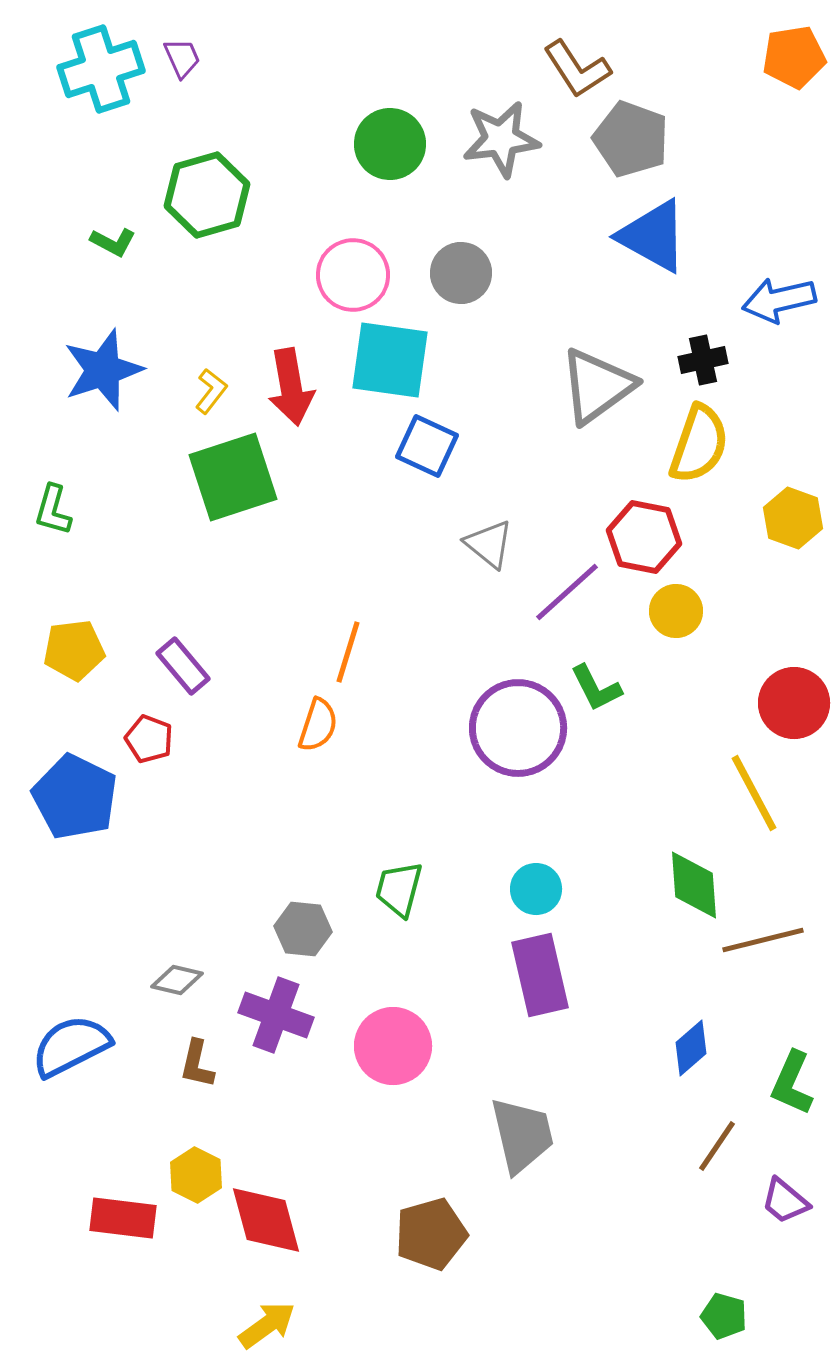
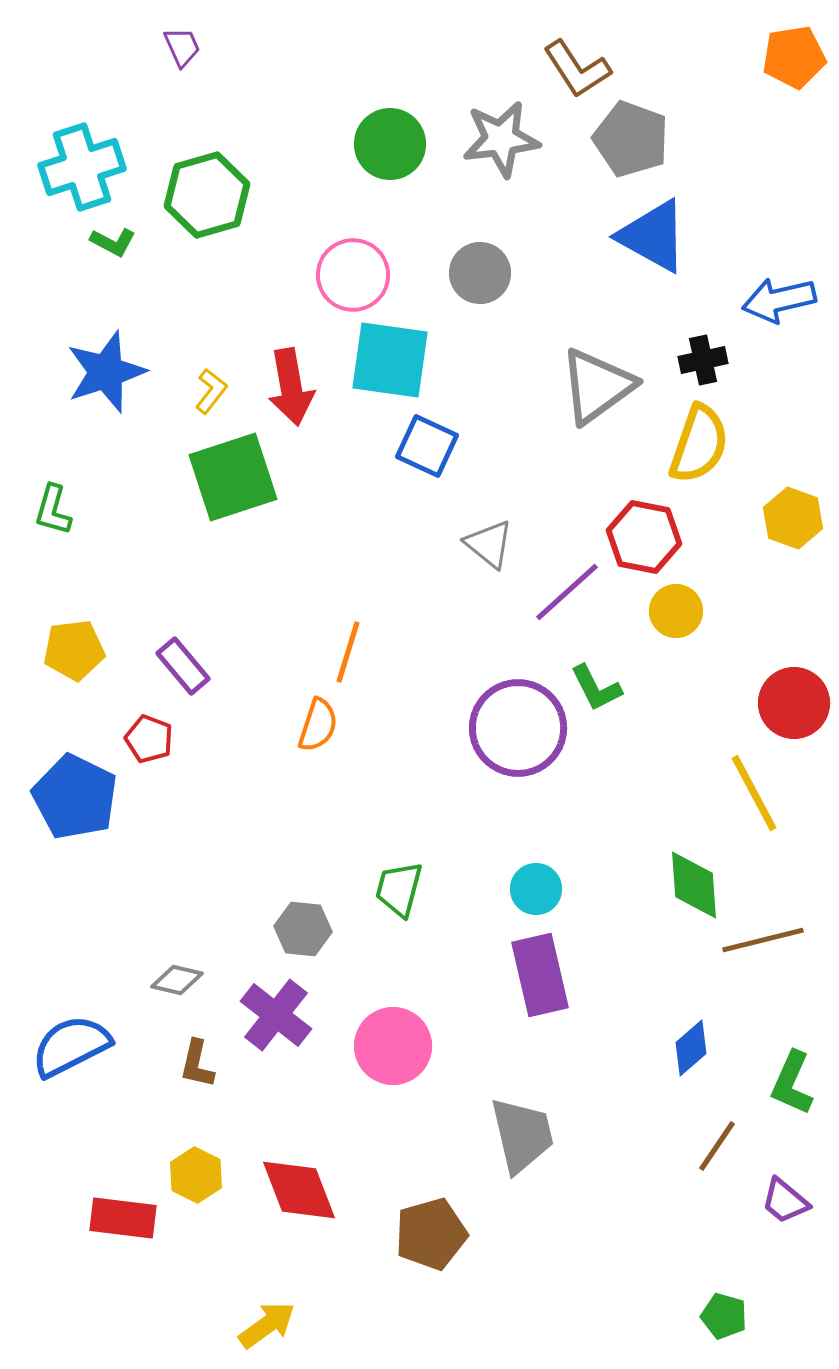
purple trapezoid at (182, 58): moved 11 px up
cyan cross at (101, 69): moved 19 px left, 98 px down
gray circle at (461, 273): moved 19 px right
blue star at (103, 370): moved 3 px right, 2 px down
purple cross at (276, 1015): rotated 18 degrees clockwise
red diamond at (266, 1220): moved 33 px right, 30 px up; rotated 6 degrees counterclockwise
